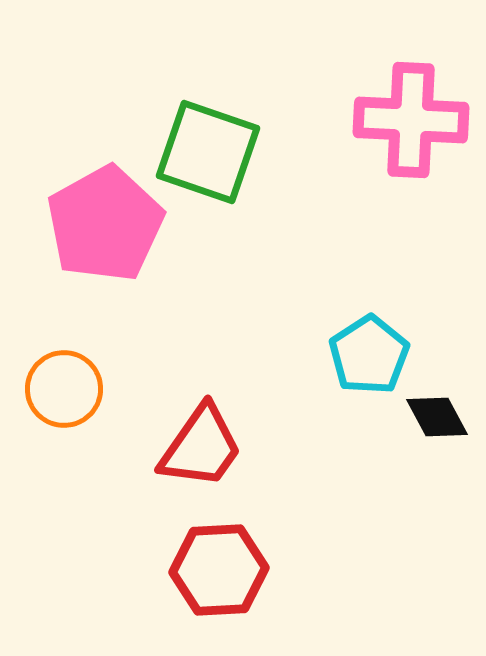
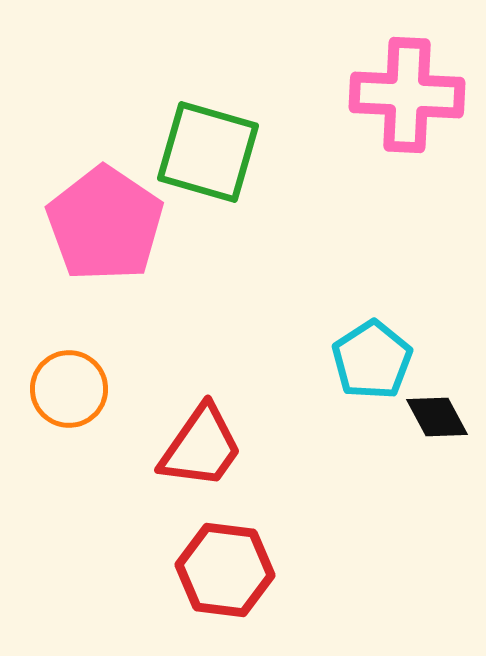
pink cross: moved 4 px left, 25 px up
green square: rotated 3 degrees counterclockwise
pink pentagon: rotated 9 degrees counterclockwise
cyan pentagon: moved 3 px right, 5 px down
orange circle: moved 5 px right
red hexagon: moved 6 px right; rotated 10 degrees clockwise
